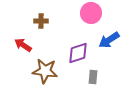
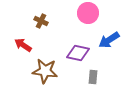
pink circle: moved 3 px left
brown cross: rotated 24 degrees clockwise
purple diamond: rotated 30 degrees clockwise
